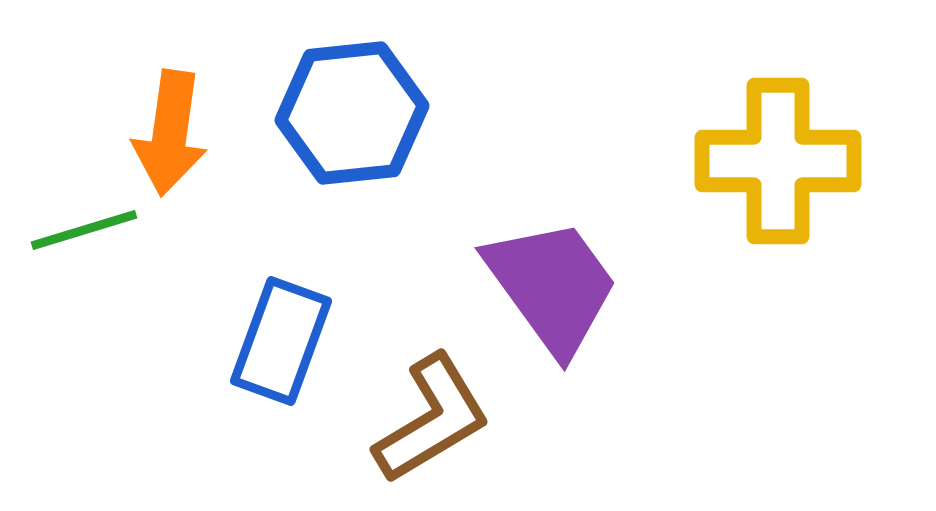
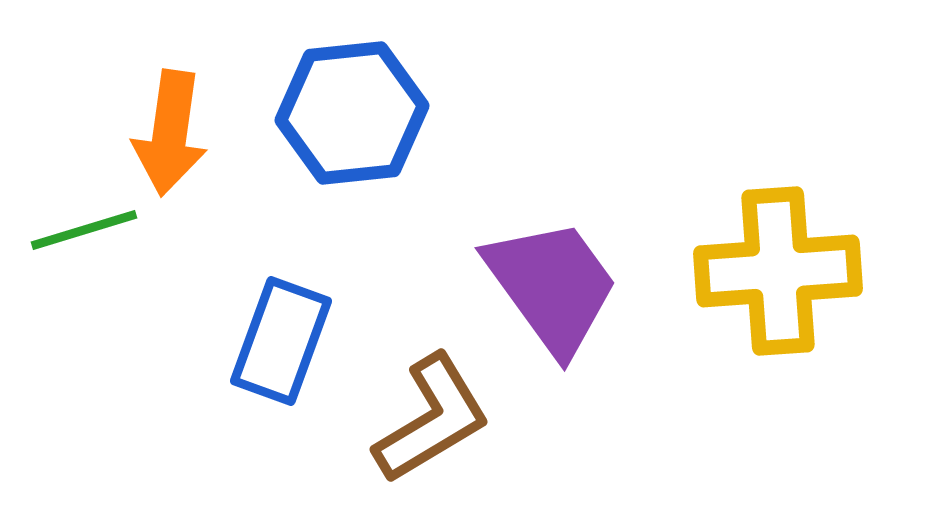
yellow cross: moved 110 px down; rotated 4 degrees counterclockwise
